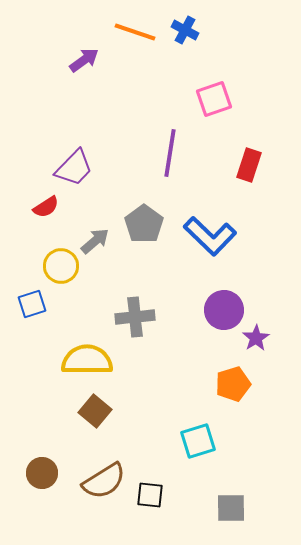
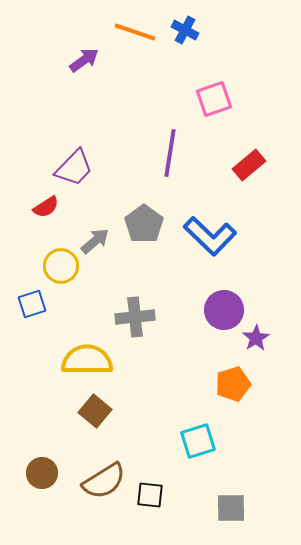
red rectangle: rotated 32 degrees clockwise
